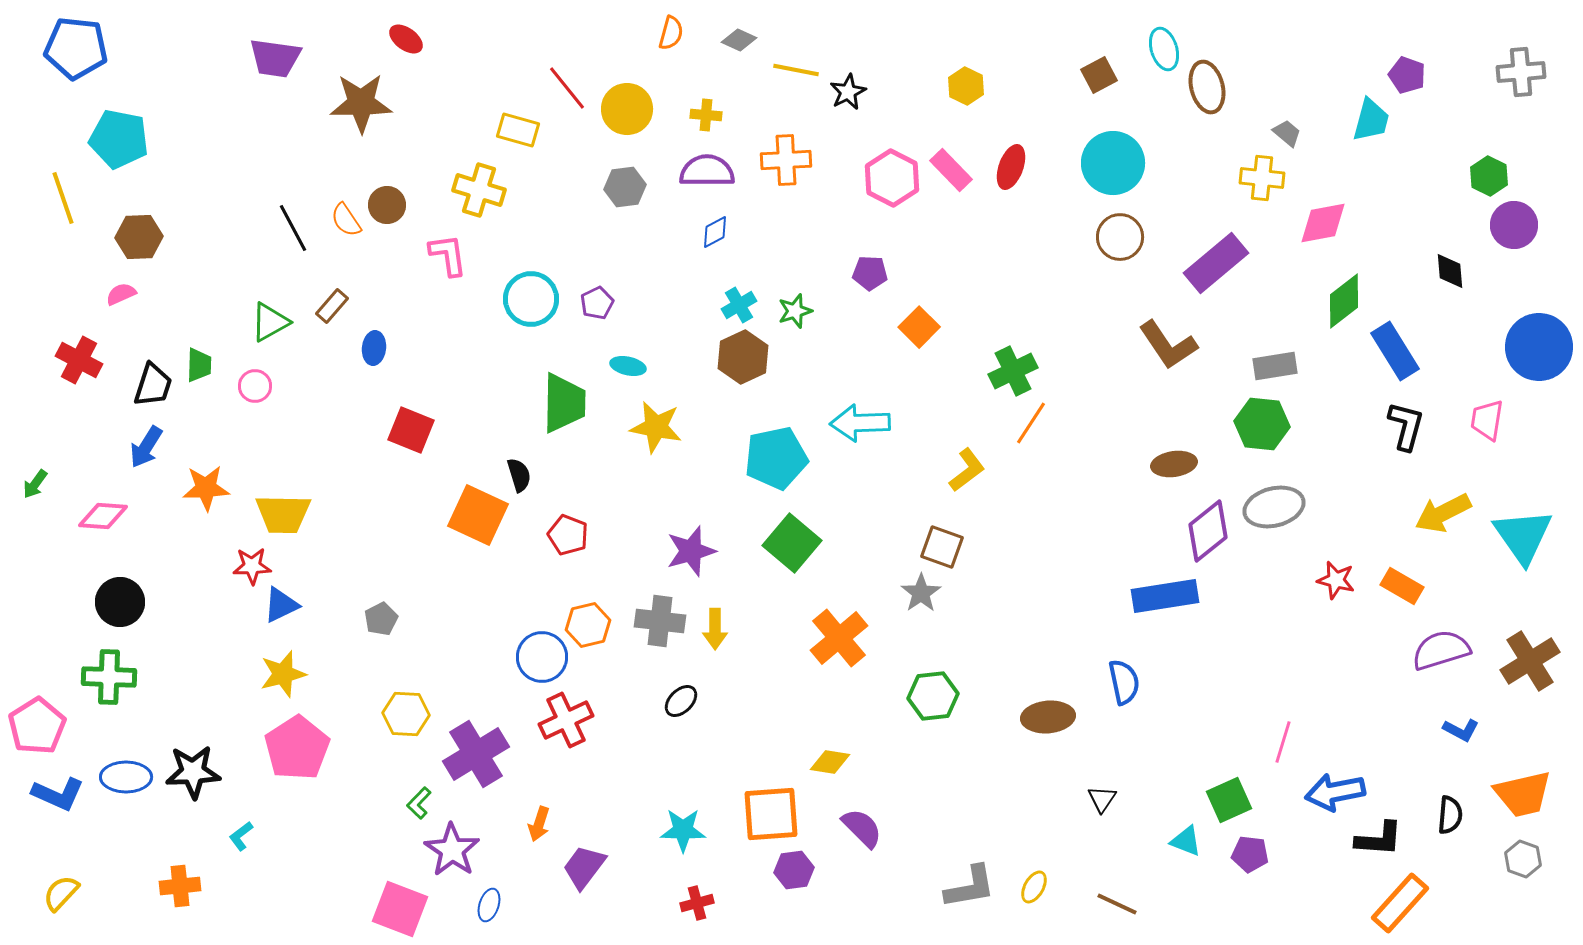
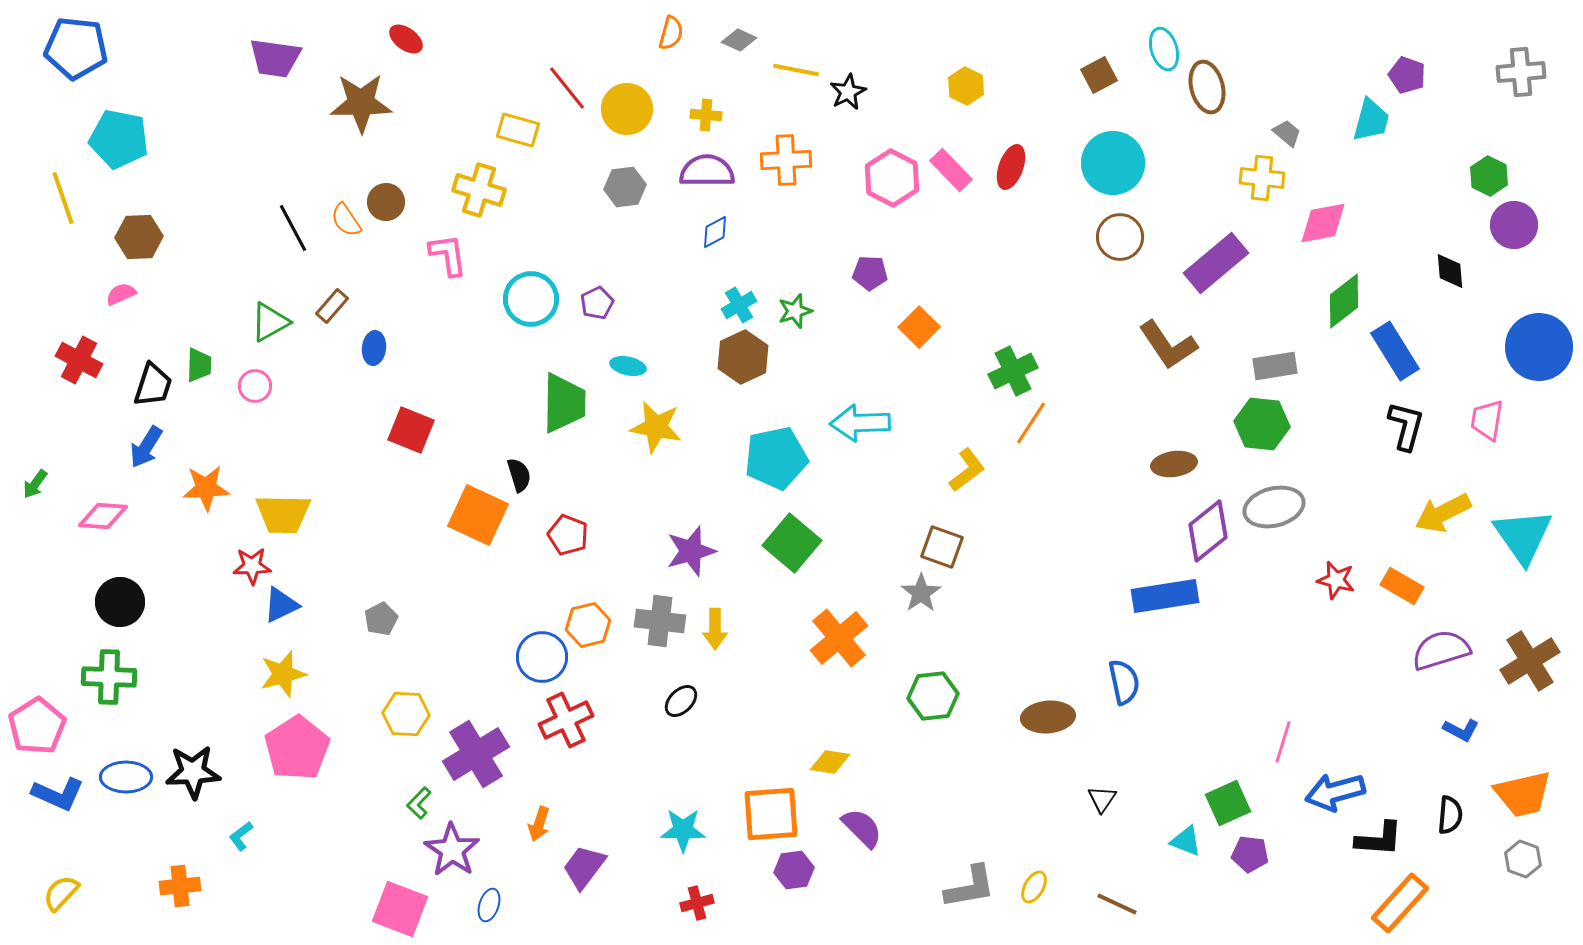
brown circle at (387, 205): moved 1 px left, 3 px up
blue arrow at (1335, 792): rotated 4 degrees counterclockwise
green square at (1229, 800): moved 1 px left, 3 px down
